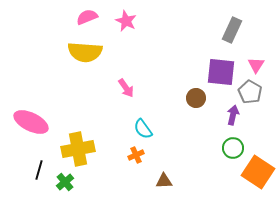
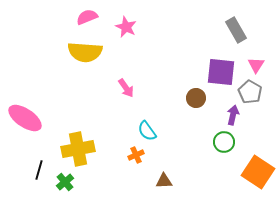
pink star: moved 6 px down
gray rectangle: moved 4 px right; rotated 55 degrees counterclockwise
pink ellipse: moved 6 px left, 4 px up; rotated 8 degrees clockwise
cyan semicircle: moved 4 px right, 2 px down
green circle: moved 9 px left, 6 px up
